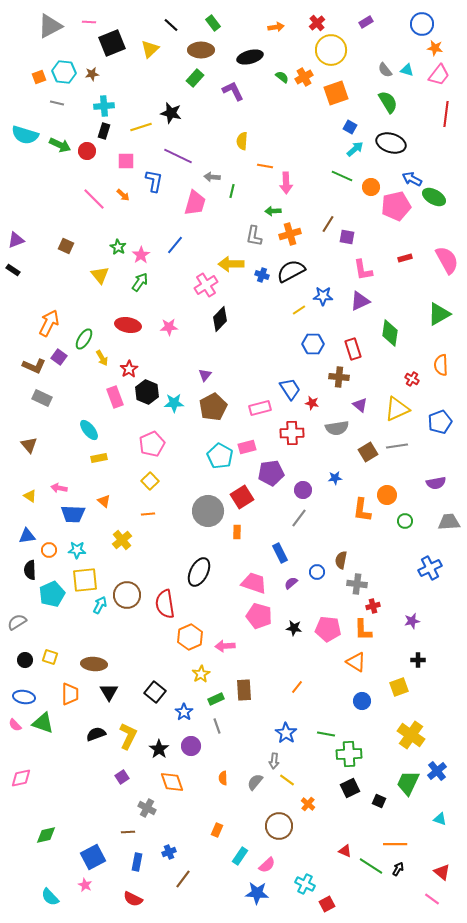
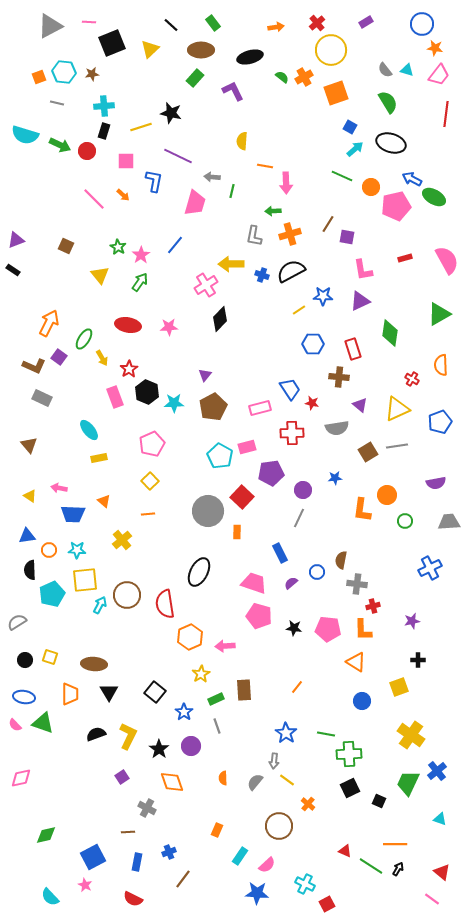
red square at (242, 497): rotated 15 degrees counterclockwise
gray line at (299, 518): rotated 12 degrees counterclockwise
